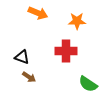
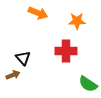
black triangle: moved 1 px right, 1 px down; rotated 28 degrees clockwise
brown arrow: moved 16 px left, 2 px up; rotated 56 degrees counterclockwise
